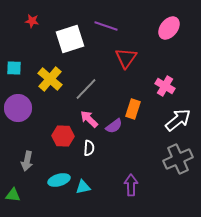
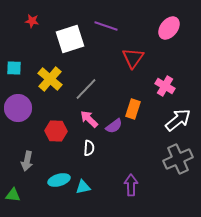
red triangle: moved 7 px right
red hexagon: moved 7 px left, 5 px up
